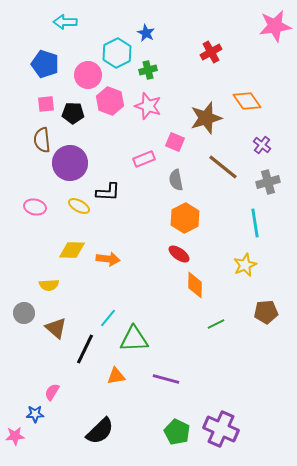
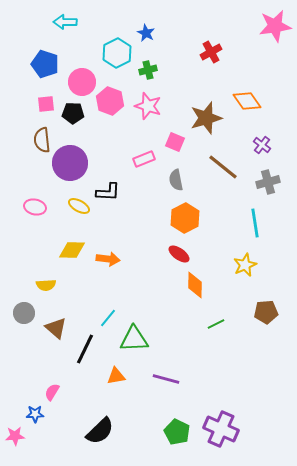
pink circle at (88, 75): moved 6 px left, 7 px down
yellow semicircle at (49, 285): moved 3 px left
